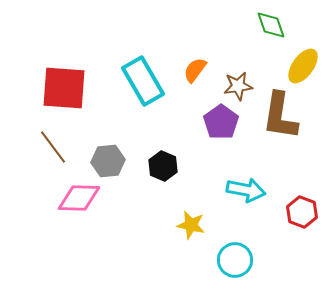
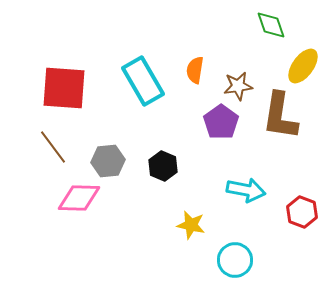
orange semicircle: rotated 28 degrees counterclockwise
